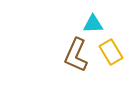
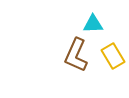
yellow rectangle: moved 2 px right, 4 px down
